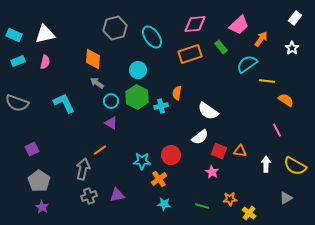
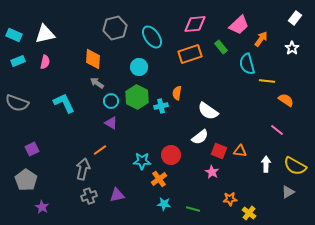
cyan semicircle at (247, 64): rotated 70 degrees counterclockwise
cyan circle at (138, 70): moved 1 px right, 3 px up
pink line at (277, 130): rotated 24 degrees counterclockwise
gray pentagon at (39, 181): moved 13 px left, 1 px up
gray triangle at (286, 198): moved 2 px right, 6 px up
green line at (202, 206): moved 9 px left, 3 px down
